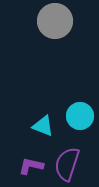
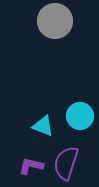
purple semicircle: moved 1 px left, 1 px up
